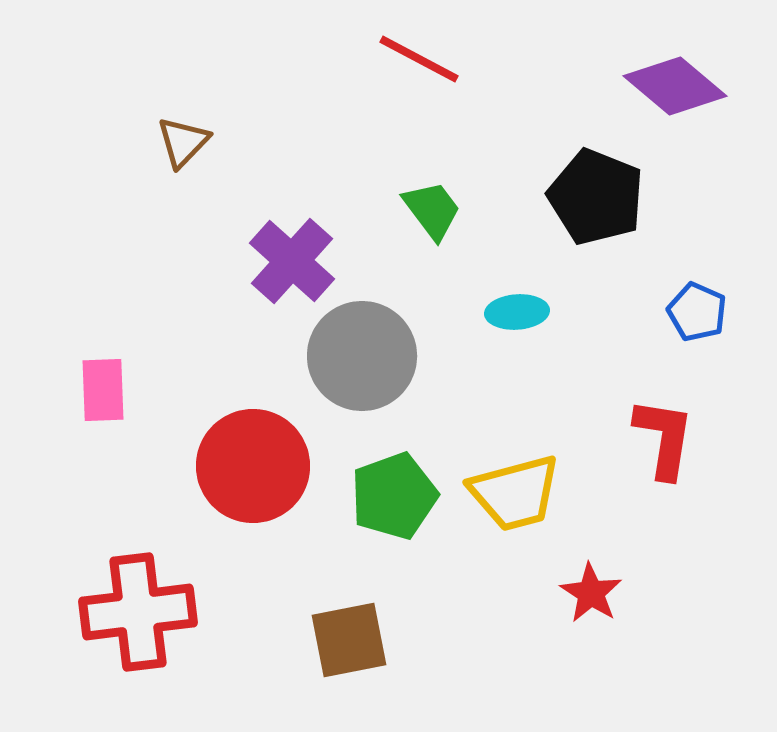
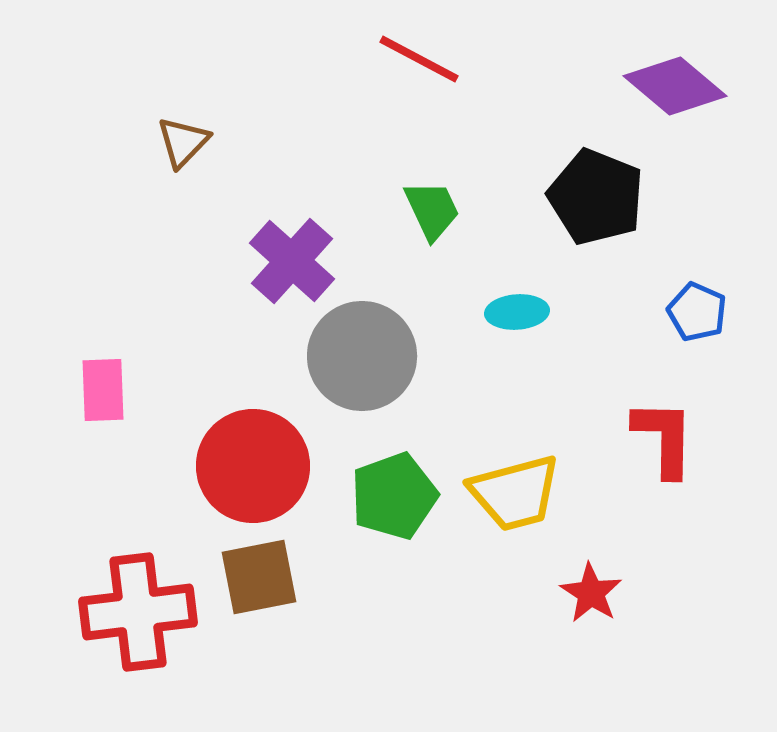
green trapezoid: rotated 12 degrees clockwise
red L-shape: rotated 8 degrees counterclockwise
brown square: moved 90 px left, 63 px up
